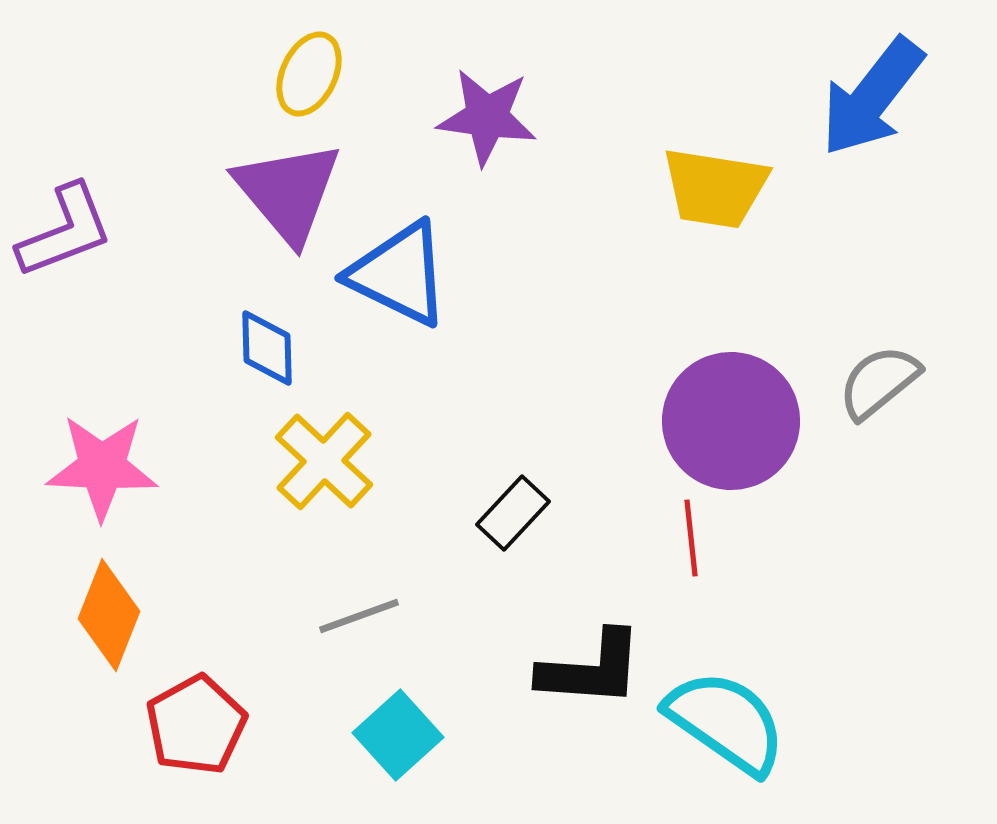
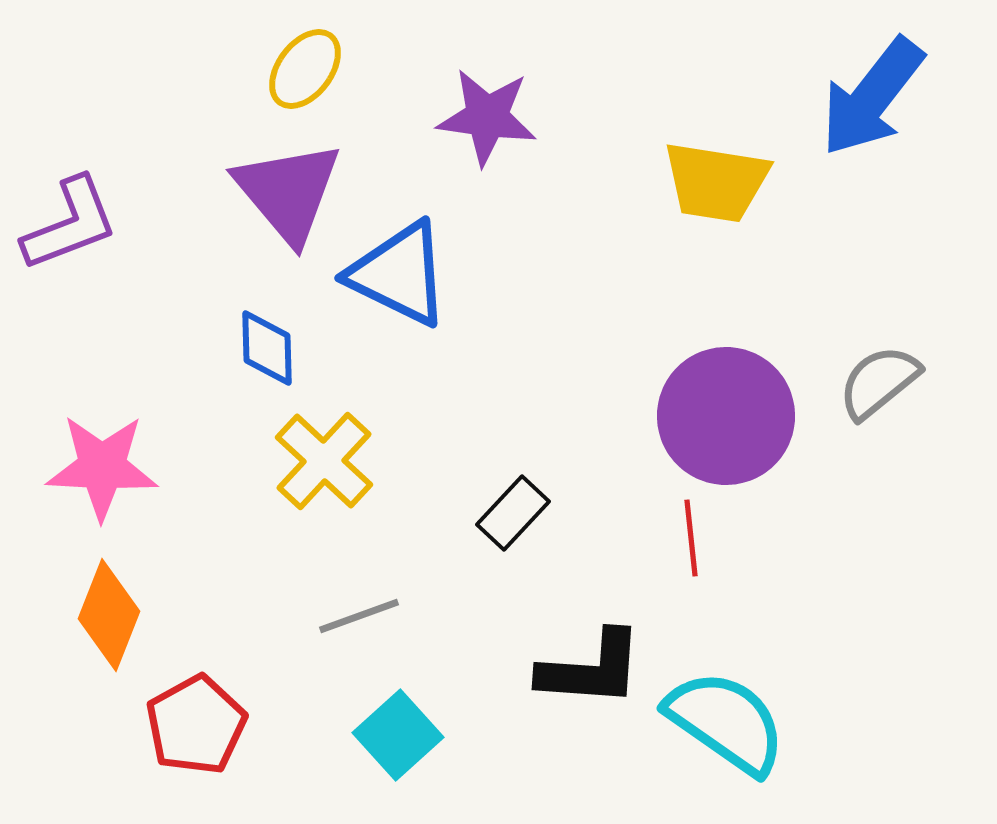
yellow ellipse: moved 4 px left, 5 px up; rotated 12 degrees clockwise
yellow trapezoid: moved 1 px right, 6 px up
purple L-shape: moved 5 px right, 7 px up
purple circle: moved 5 px left, 5 px up
